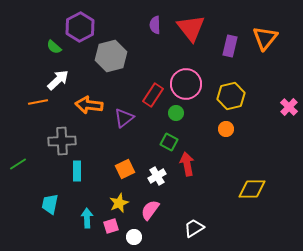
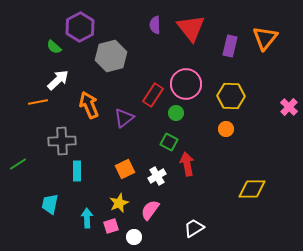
yellow hexagon: rotated 16 degrees clockwise
orange arrow: rotated 60 degrees clockwise
